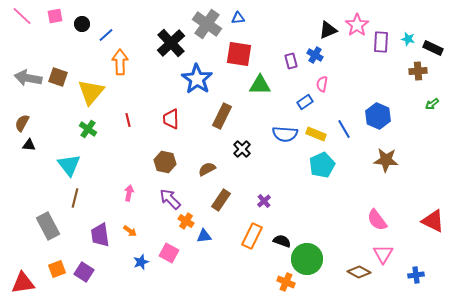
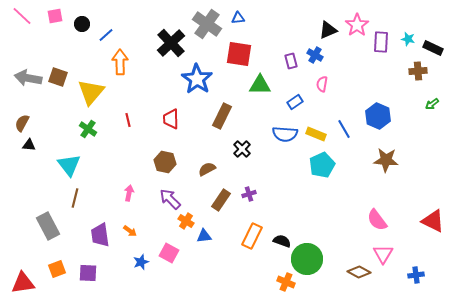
blue rectangle at (305, 102): moved 10 px left
purple cross at (264, 201): moved 15 px left, 7 px up; rotated 24 degrees clockwise
purple square at (84, 272): moved 4 px right, 1 px down; rotated 30 degrees counterclockwise
